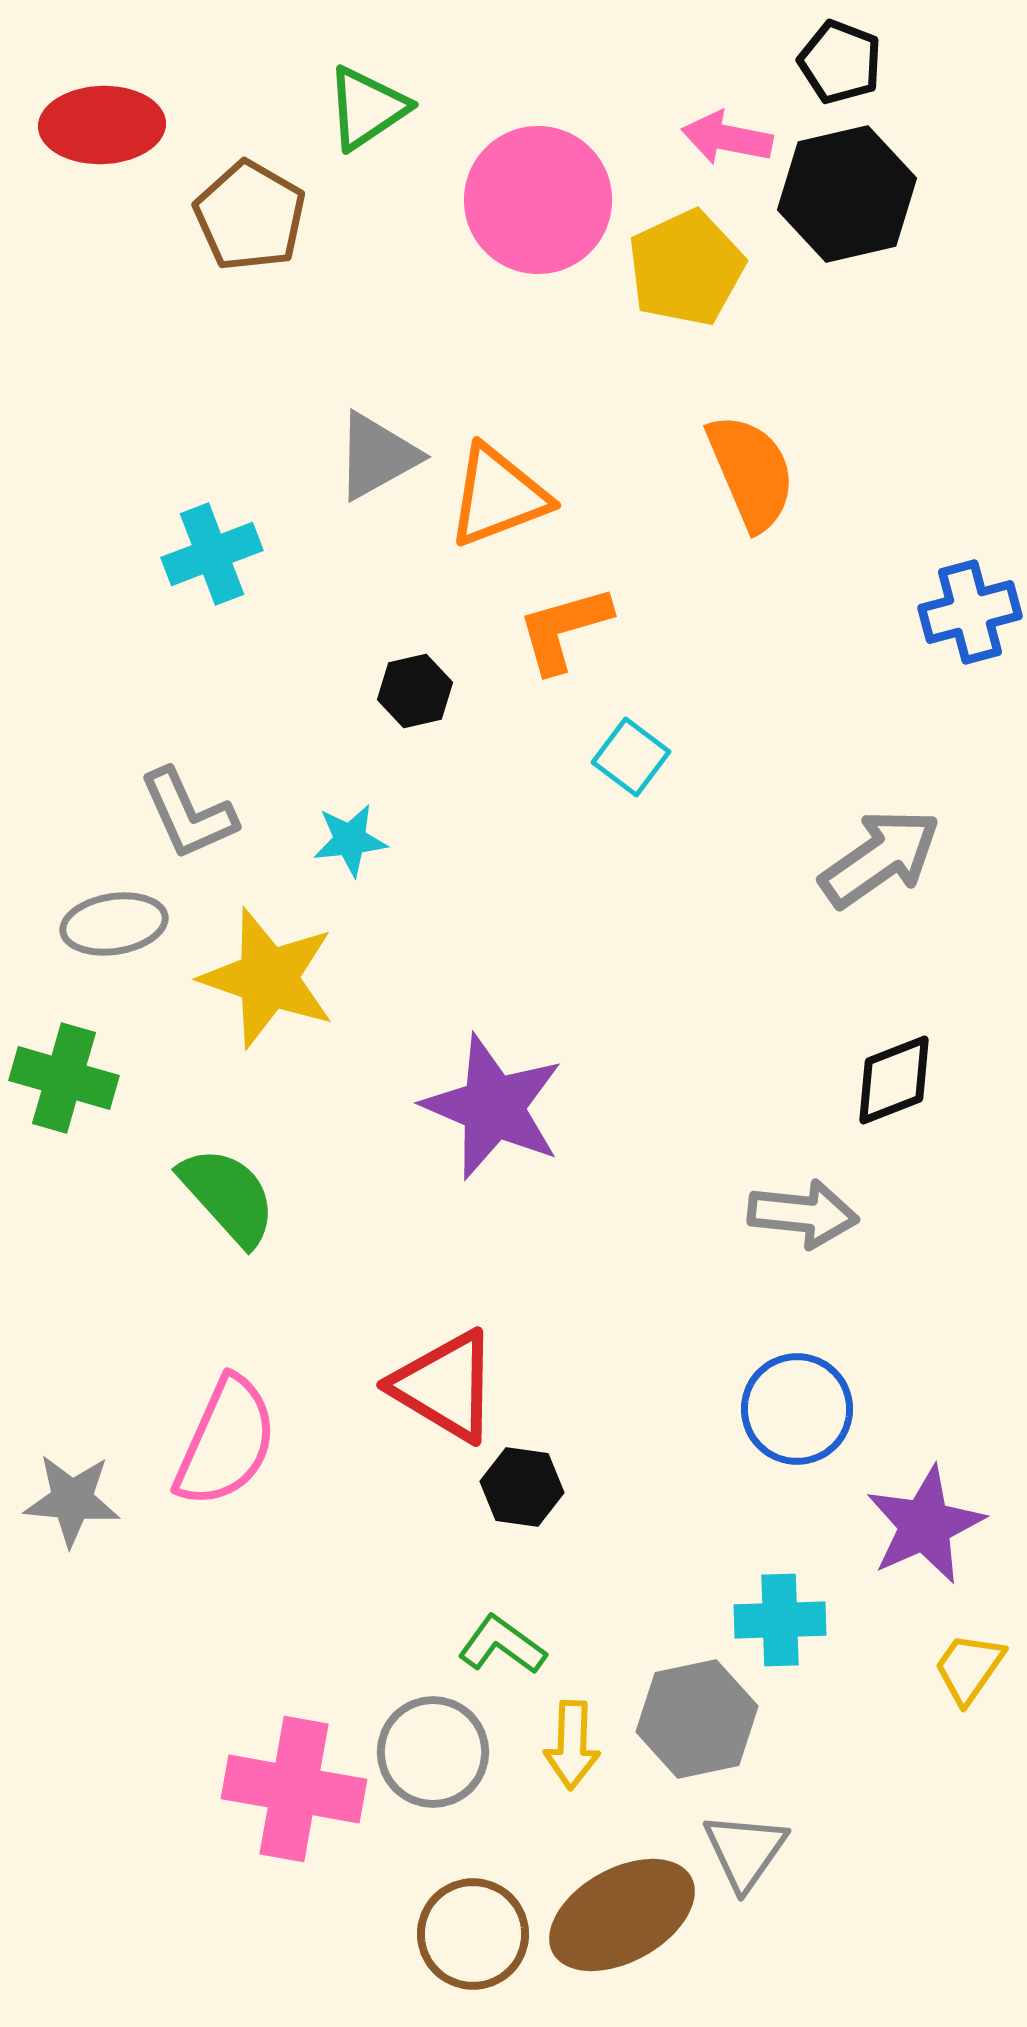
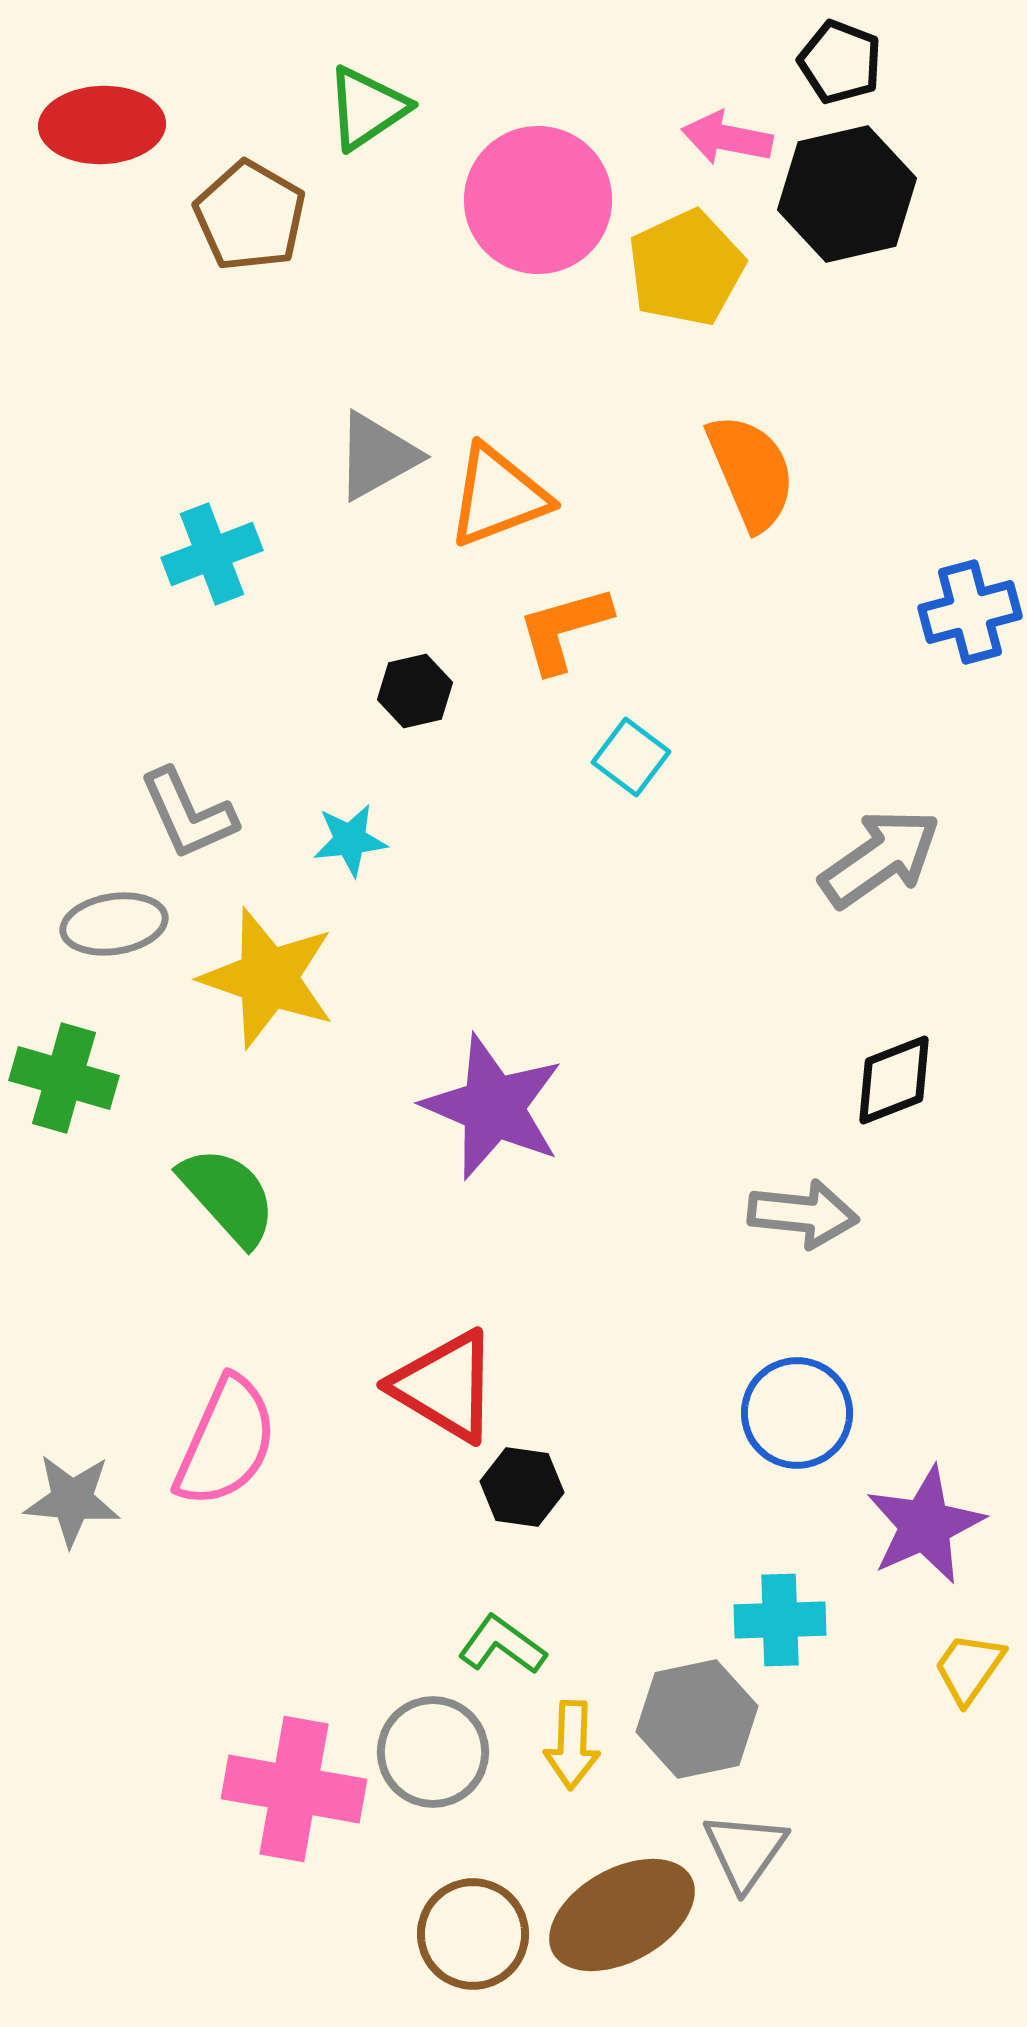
blue circle at (797, 1409): moved 4 px down
